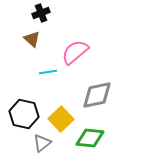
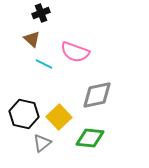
pink semicircle: rotated 120 degrees counterclockwise
cyan line: moved 4 px left, 8 px up; rotated 36 degrees clockwise
yellow square: moved 2 px left, 2 px up
